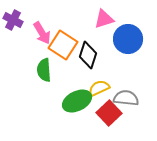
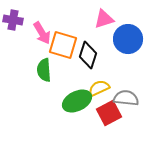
purple cross: rotated 18 degrees counterclockwise
orange square: rotated 16 degrees counterclockwise
red square: rotated 15 degrees clockwise
